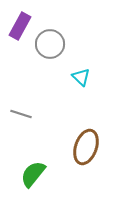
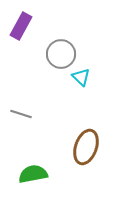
purple rectangle: moved 1 px right
gray circle: moved 11 px right, 10 px down
green semicircle: rotated 40 degrees clockwise
